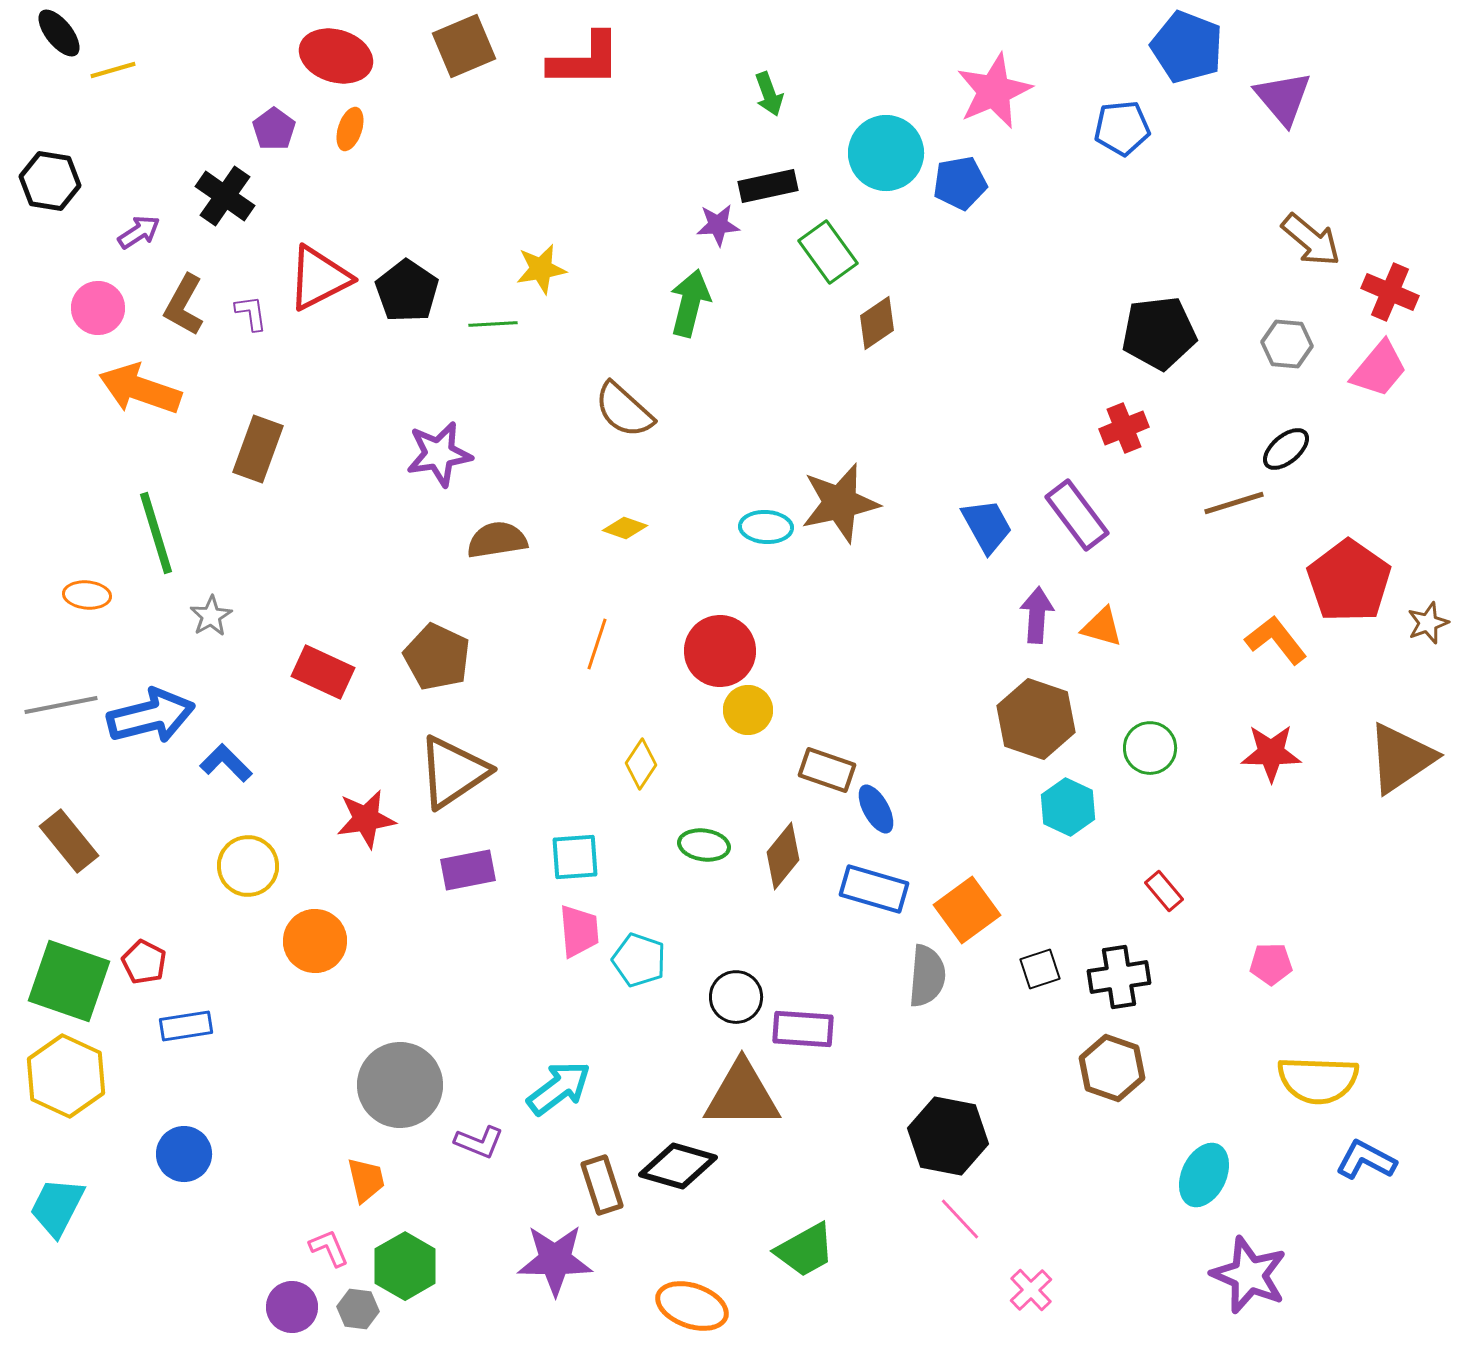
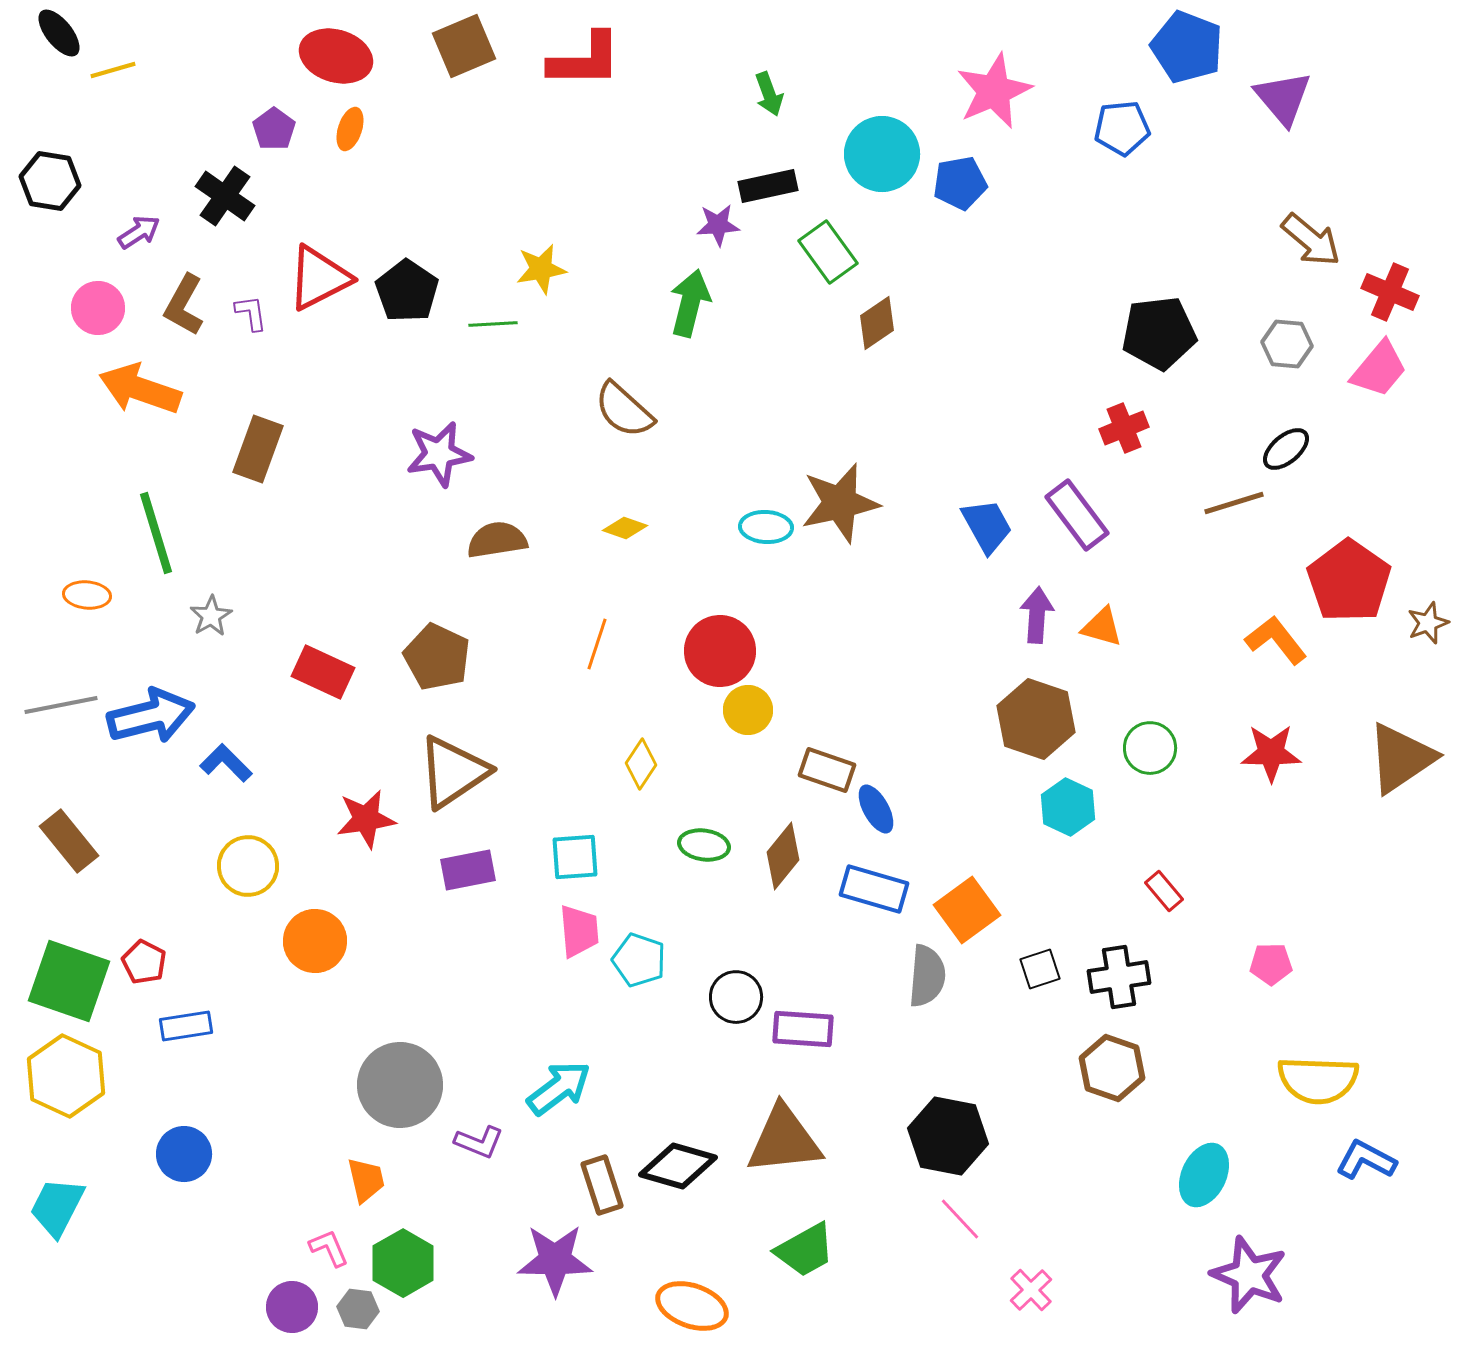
cyan circle at (886, 153): moved 4 px left, 1 px down
brown triangle at (742, 1095): moved 42 px right, 45 px down; rotated 6 degrees counterclockwise
green hexagon at (405, 1266): moved 2 px left, 3 px up
